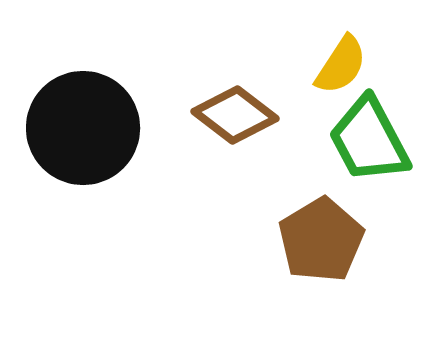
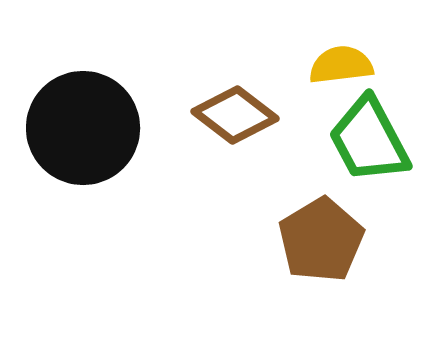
yellow semicircle: rotated 130 degrees counterclockwise
